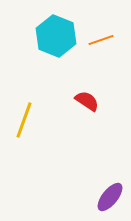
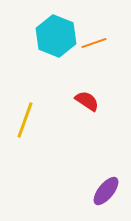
orange line: moved 7 px left, 3 px down
yellow line: moved 1 px right
purple ellipse: moved 4 px left, 6 px up
